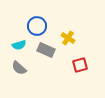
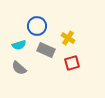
red square: moved 8 px left, 2 px up
